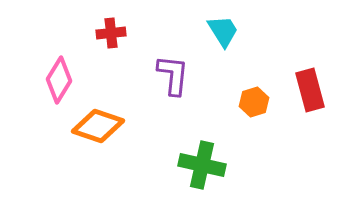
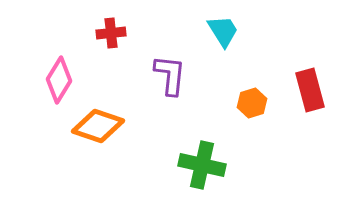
purple L-shape: moved 3 px left
orange hexagon: moved 2 px left, 1 px down
